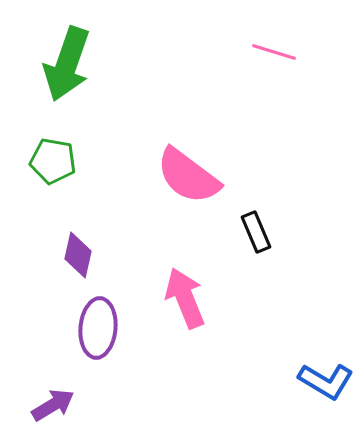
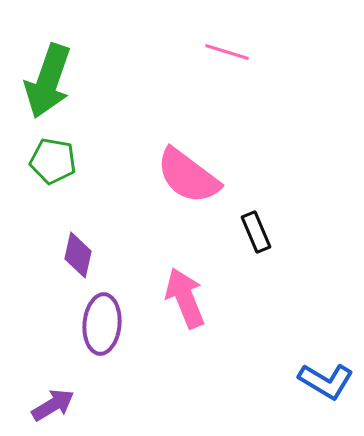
pink line: moved 47 px left
green arrow: moved 19 px left, 17 px down
purple ellipse: moved 4 px right, 4 px up
